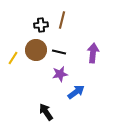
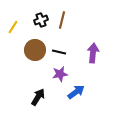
black cross: moved 5 px up; rotated 16 degrees counterclockwise
brown circle: moved 1 px left
yellow line: moved 31 px up
black arrow: moved 8 px left, 15 px up; rotated 66 degrees clockwise
